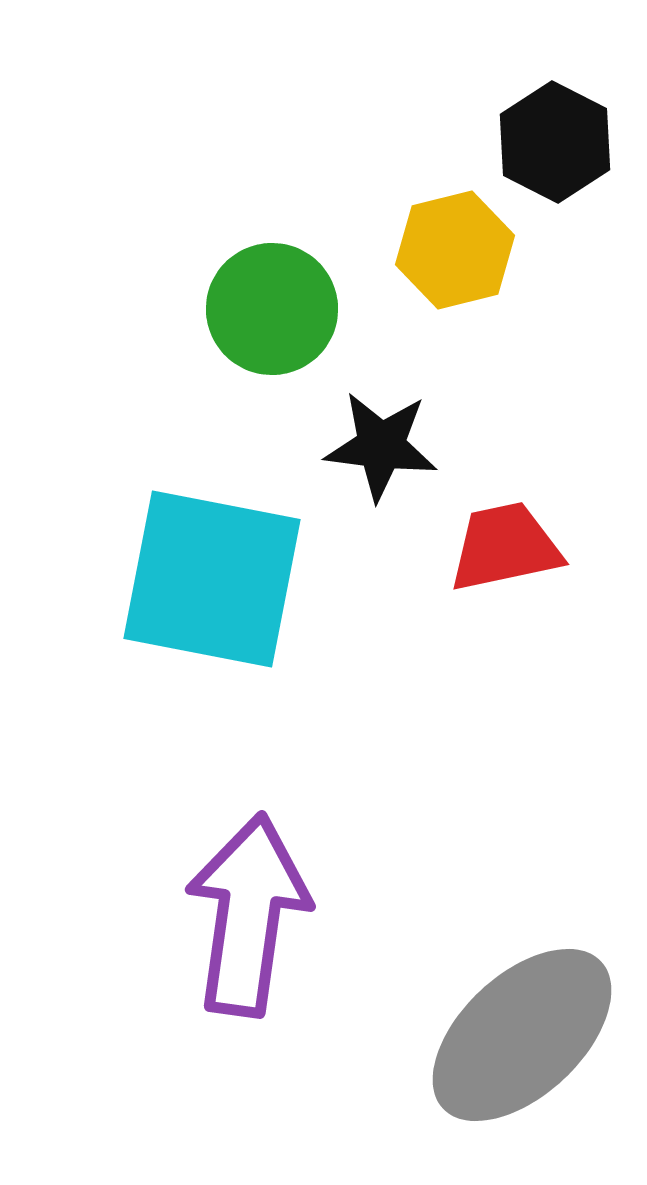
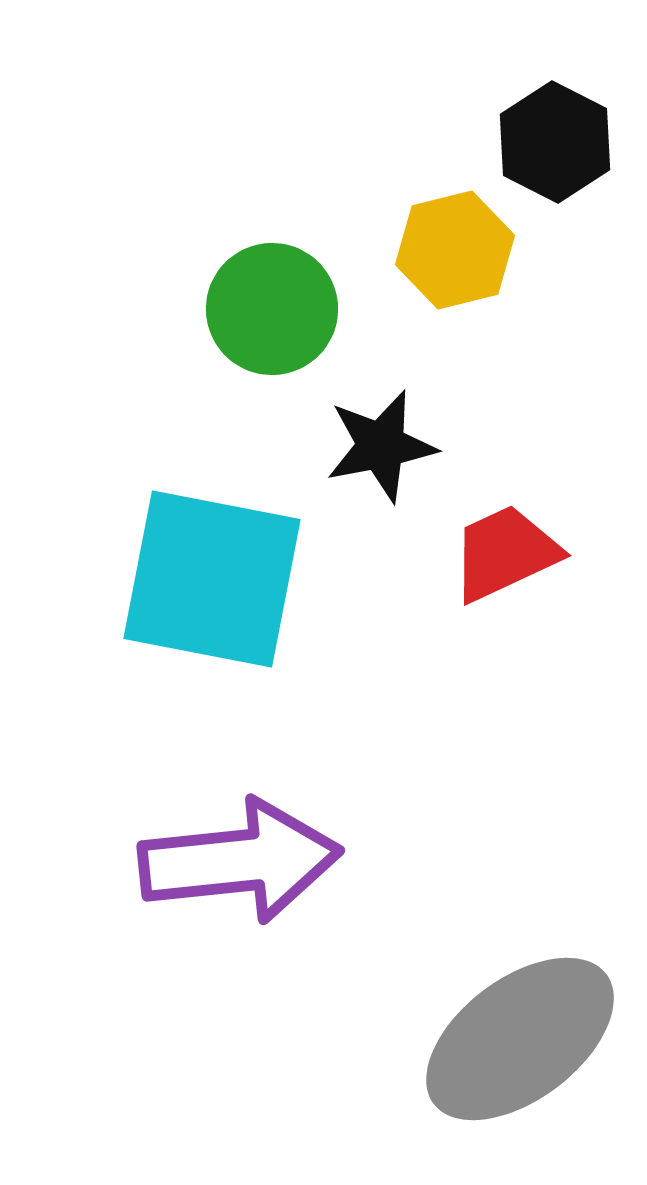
black star: rotated 18 degrees counterclockwise
red trapezoid: moved 6 px down; rotated 13 degrees counterclockwise
purple arrow: moved 8 px left, 54 px up; rotated 76 degrees clockwise
gray ellipse: moved 2 px left, 4 px down; rotated 6 degrees clockwise
